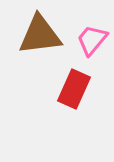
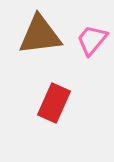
red rectangle: moved 20 px left, 14 px down
